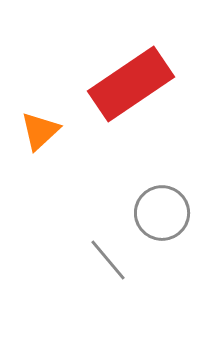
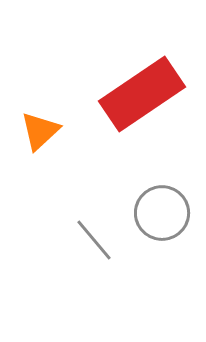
red rectangle: moved 11 px right, 10 px down
gray line: moved 14 px left, 20 px up
